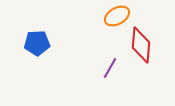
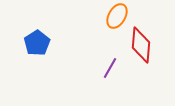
orange ellipse: rotated 30 degrees counterclockwise
blue pentagon: rotated 30 degrees counterclockwise
